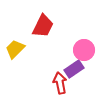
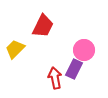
purple rectangle: rotated 30 degrees counterclockwise
red arrow: moved 5 px left, 5 px up
